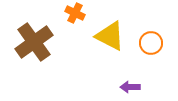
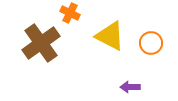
orange cross: moved 5 px left
brown cross: moved 7 px right, 1 px down
